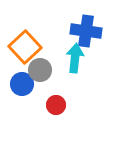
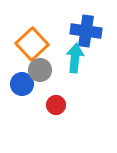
orange square: moved 7 px right, 3 px up
